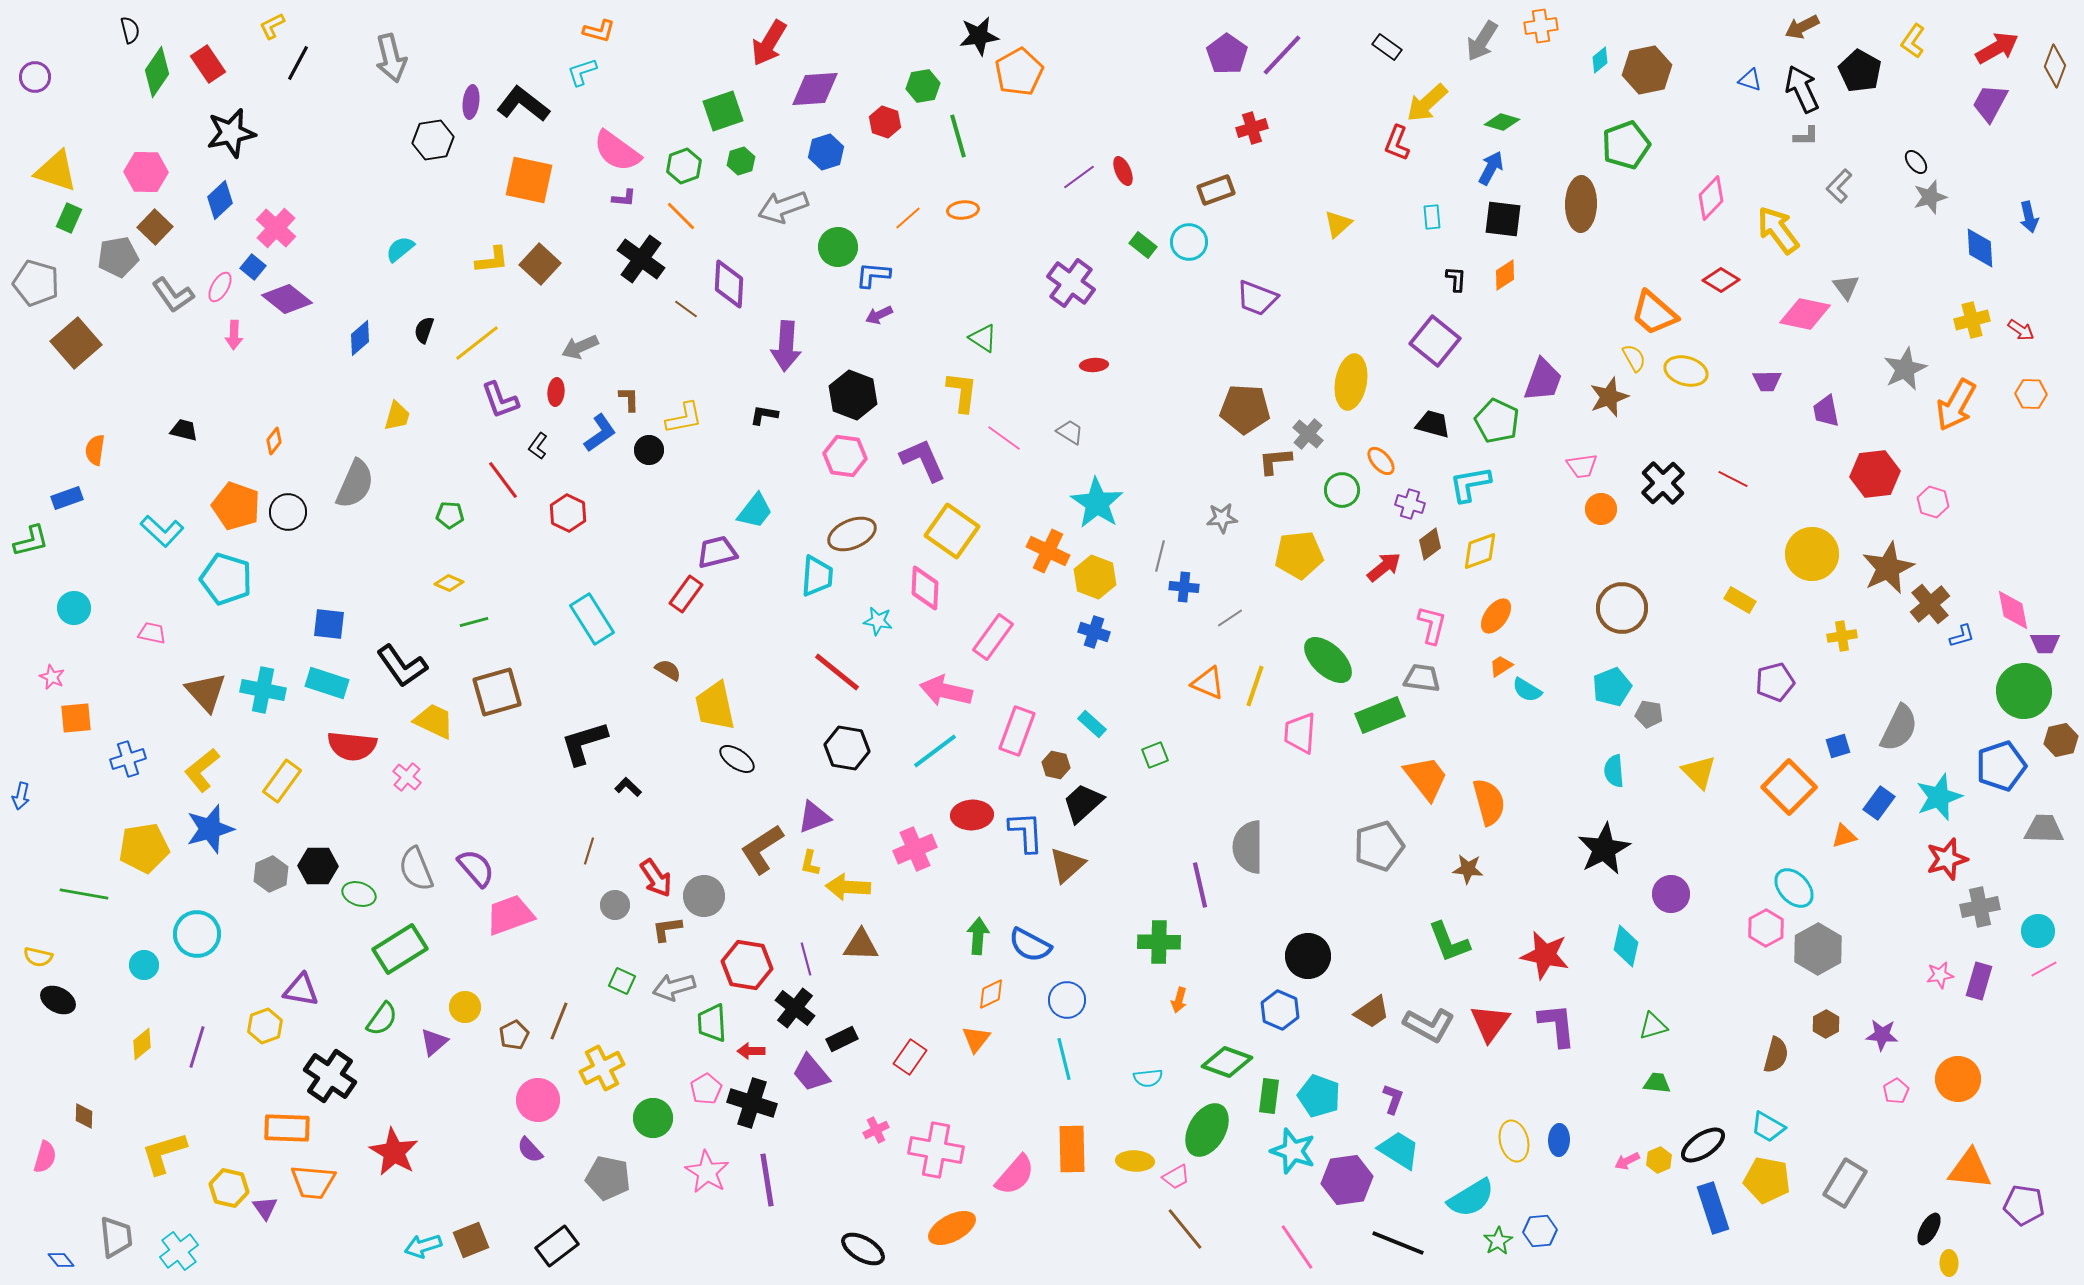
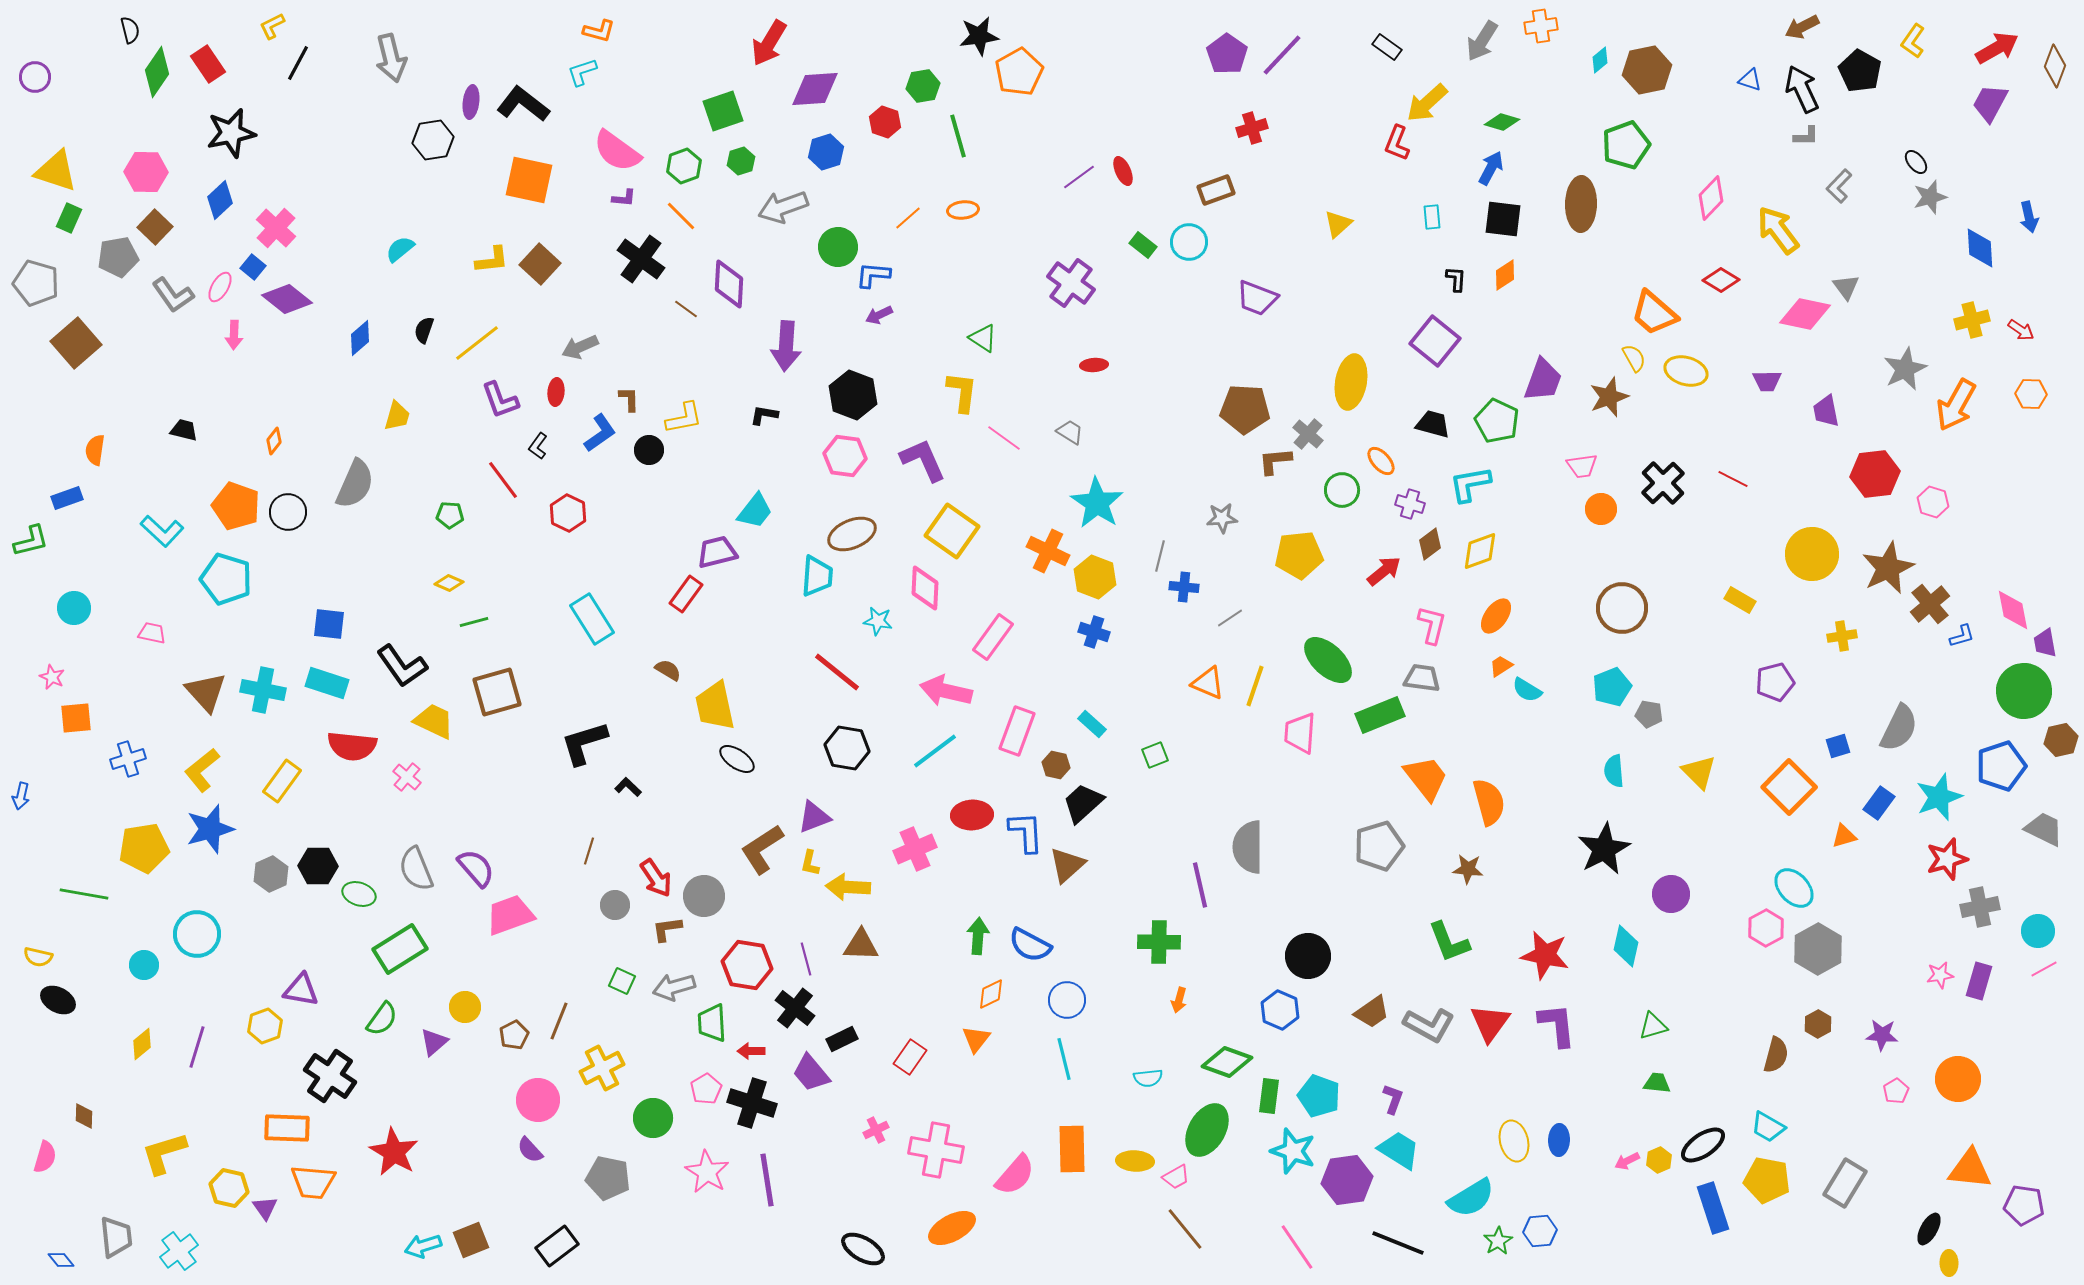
red arrow at (1384, 567): moved 4 px down
purple trapezoid at (2045, 643): rotated 80 degrees clockwise
gray trapezoid at (2044, 829): rotated 24 degrees clockwise
brown hexagon at (1826, 1024): moved 8 px left
